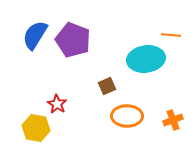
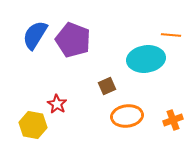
orange ellipse: rotated 8 degrees counterclockwise
yellow hexagon: moved 3 px left, 3 px up
